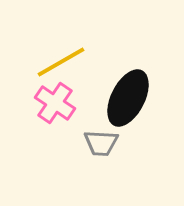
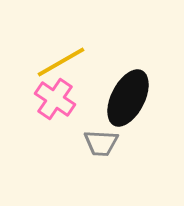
pink cross: moved 4 px up
